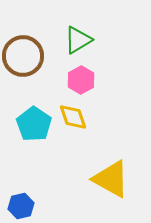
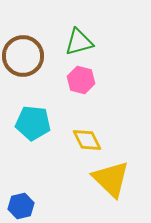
green triangle: moved 1 px right, 2 px down; rotated 16 degrees clockwise
pink hexagon: rotated 16 degrees counterclockwise
yellow diamond: moved 14 px right, 23 px down; rotated 8 degrees counterclockwise
cyan pentagon: moved 1 px left, 1 px up; rotated 28 degrees counterclockwise
yellow triangle: rotated 15 degrees clockwise
